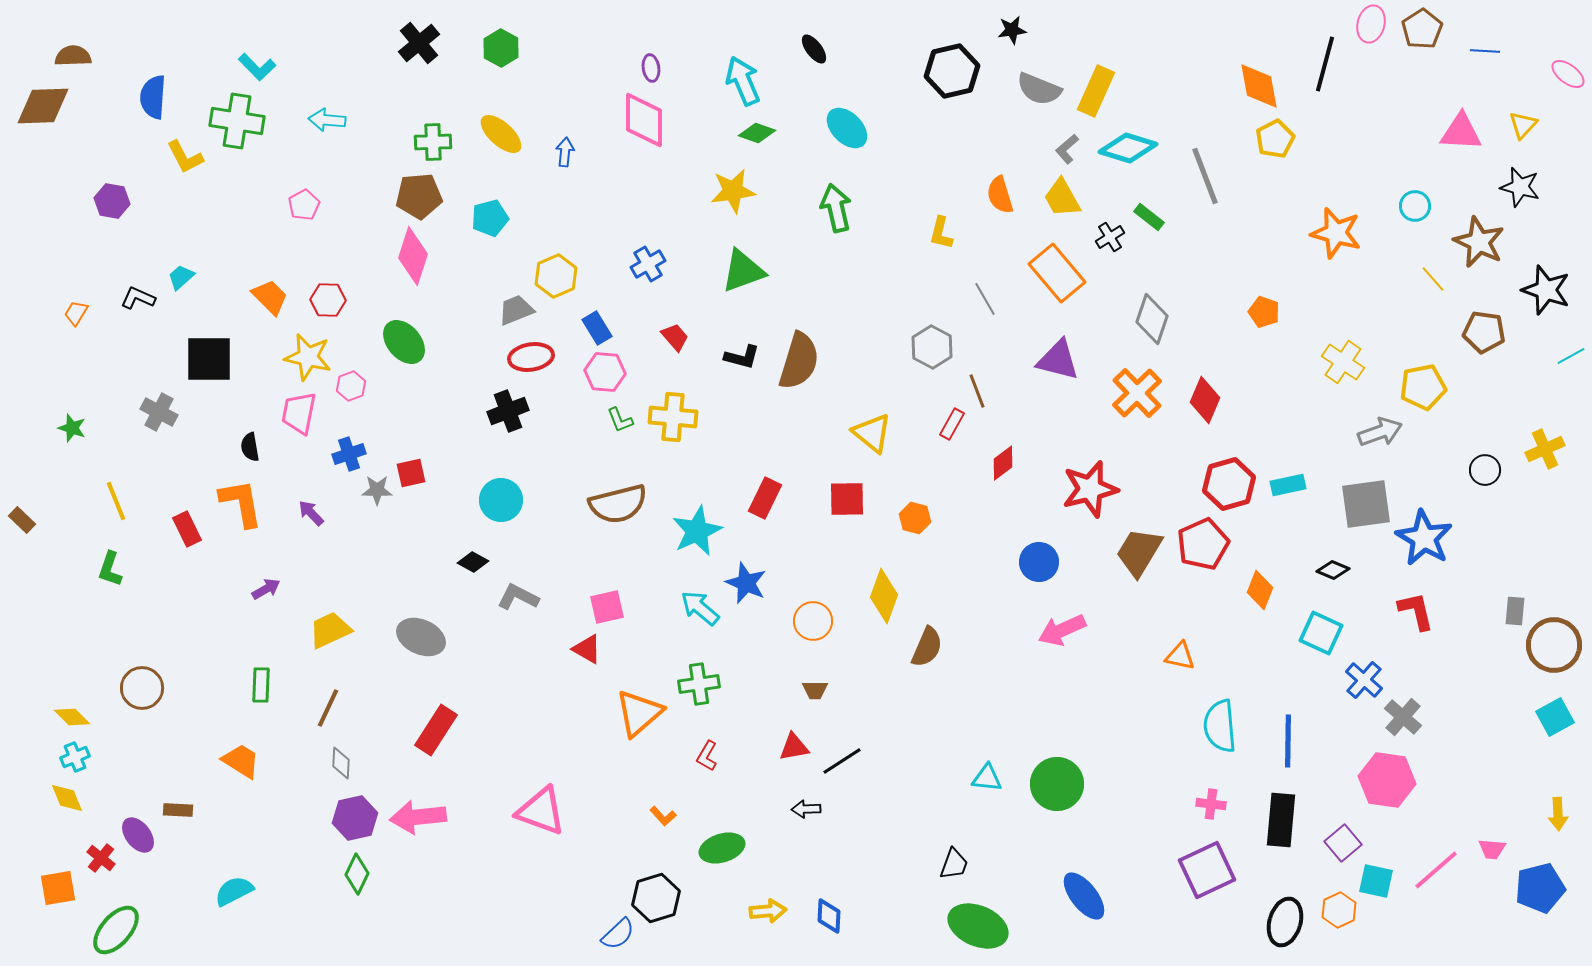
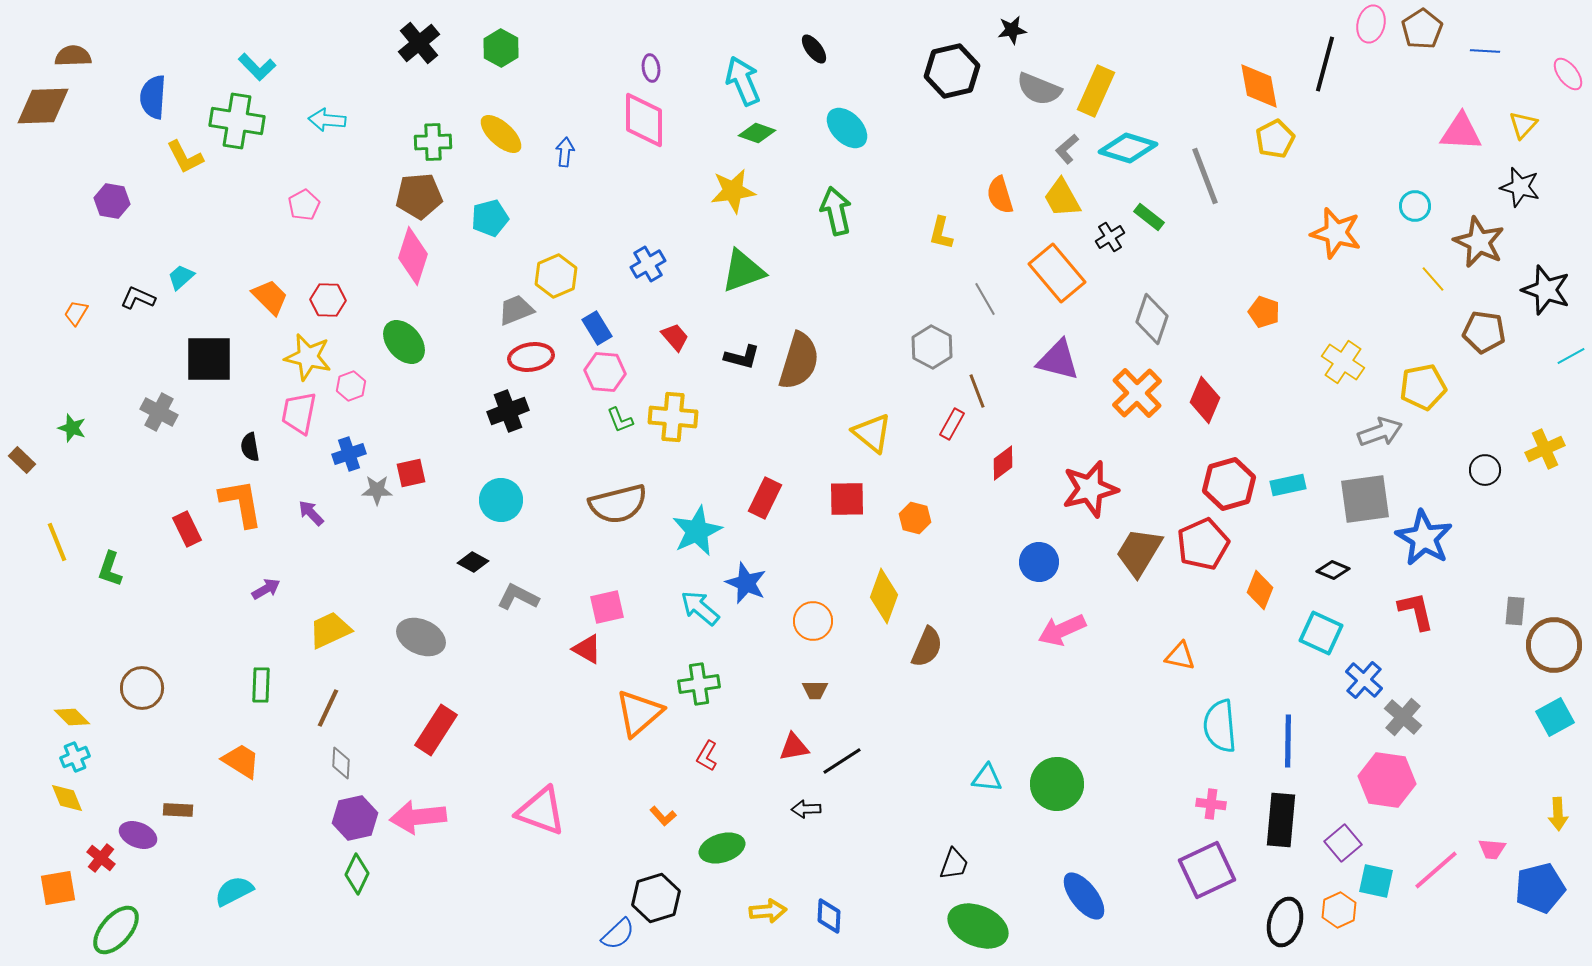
pink ellipse at (1568, 74): rotated 16 degrees clockwise
green arrow at (836, 208): moved 3 px down
yellow line at (116, 501): moved 59 px left, 41 px down
gray square at (1366, 504): moved 1 px left, 5 px up
brown rectangle at (22, 520): moved 60 px up
purple ellipse at (138, 835): rotated 30 degrees counterclockwise
